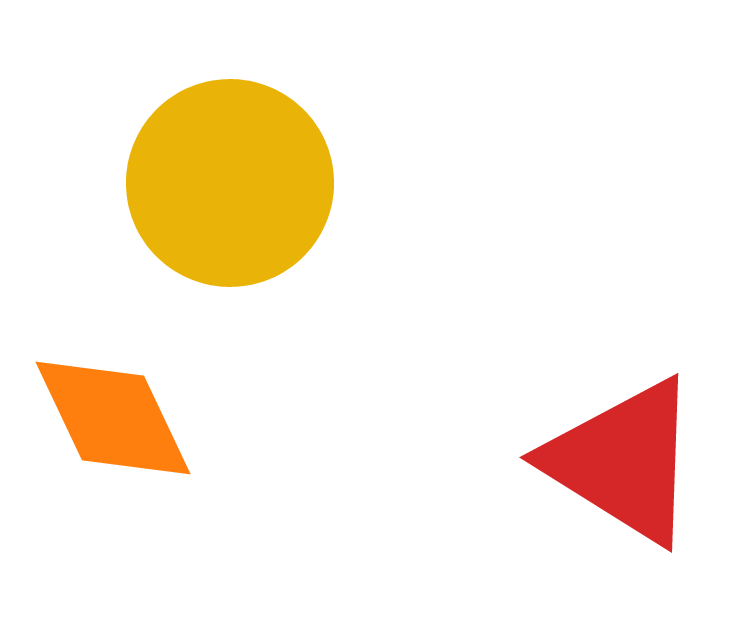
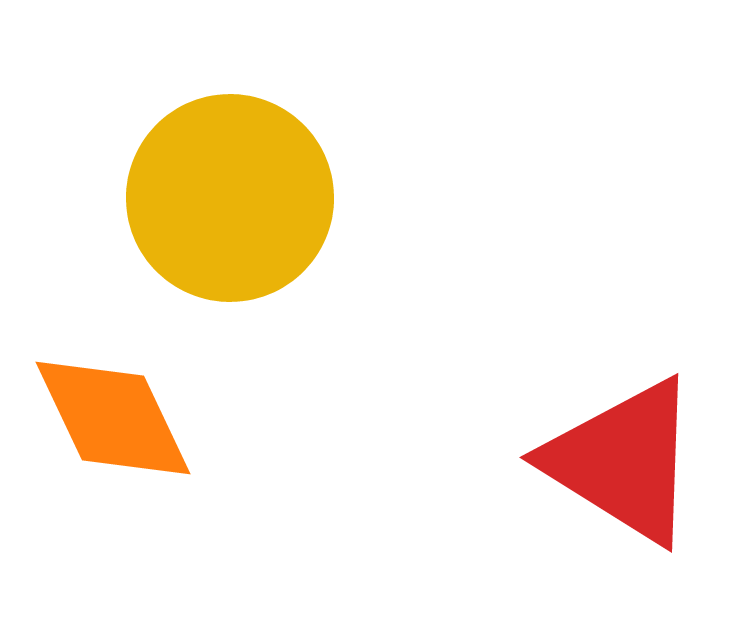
yellow circle: moved 15 px down
